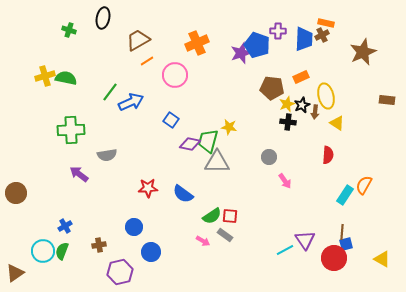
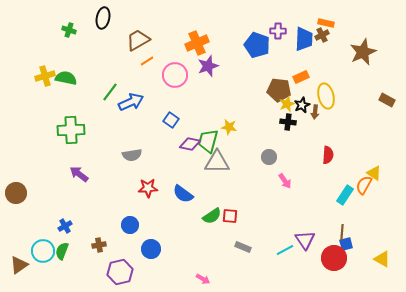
purple star at (241, 53): moved 33 px left, 13 px down
brown pentagon at (272, 88): moved 7 px right, 2 px down
brown rectangle at (387, 100): rotated 21 degrees clockwise
yellow triangle at (337, 123): moved 37 px right, 50 px down
gray semicircle at (107, 155): moved 25 px right
blue circle at (134, 227): moved 4 px left, 2 px up
gray rectangle at (225, 235): moved 18 px right, 12 px down; rotated 14 degrees counterclockwise
pink arrow at (203, 241): moved 38 px down
blue circle at (151, 252): moved 3 px up
brown triangle at (15, 273): moved 4 px right, 8 px up
